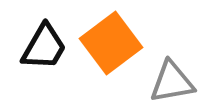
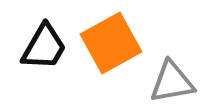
orange square: rotated 8 degrees clockwise
